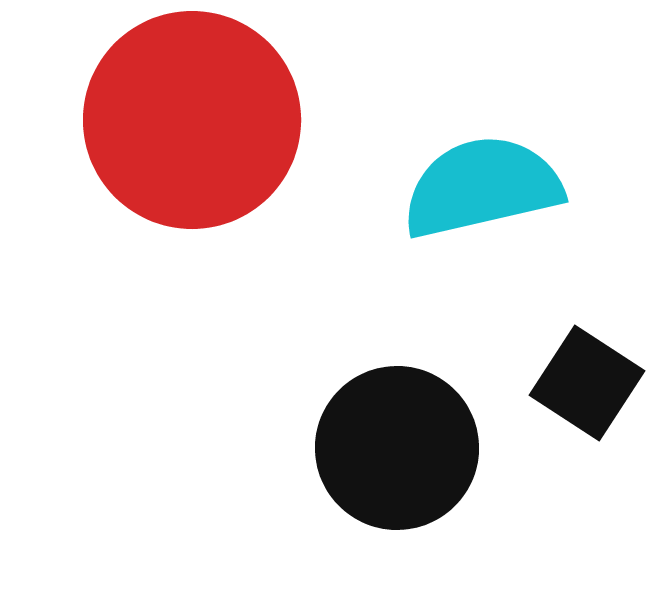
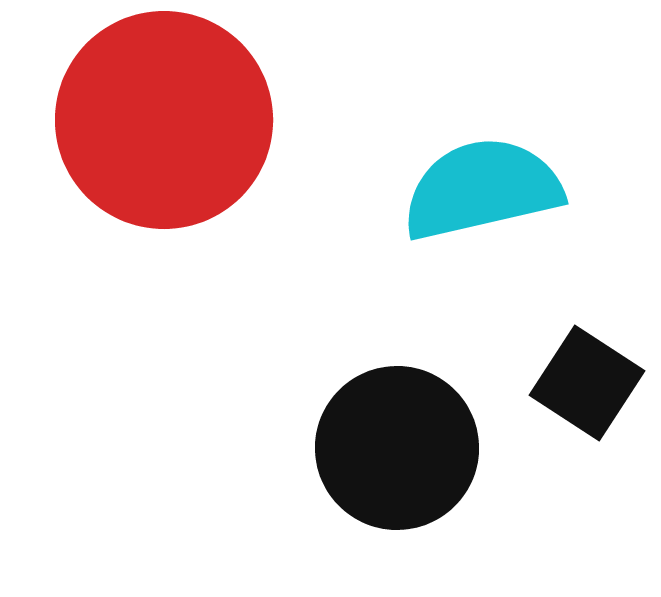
red circle: moved 28 px left
cyan semicircle: moved 2 px down
